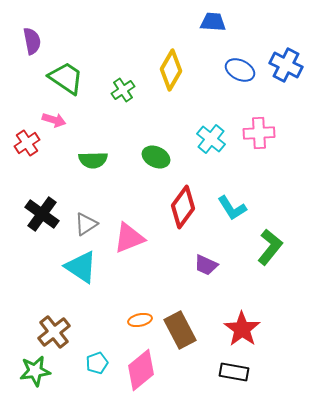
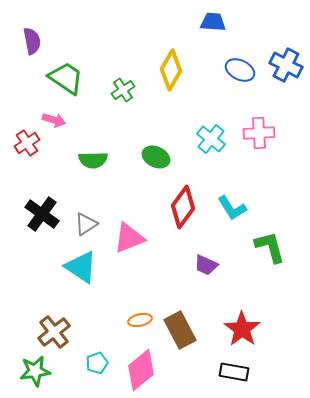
green L-shape: rotated 54 degrees counterclockwise
